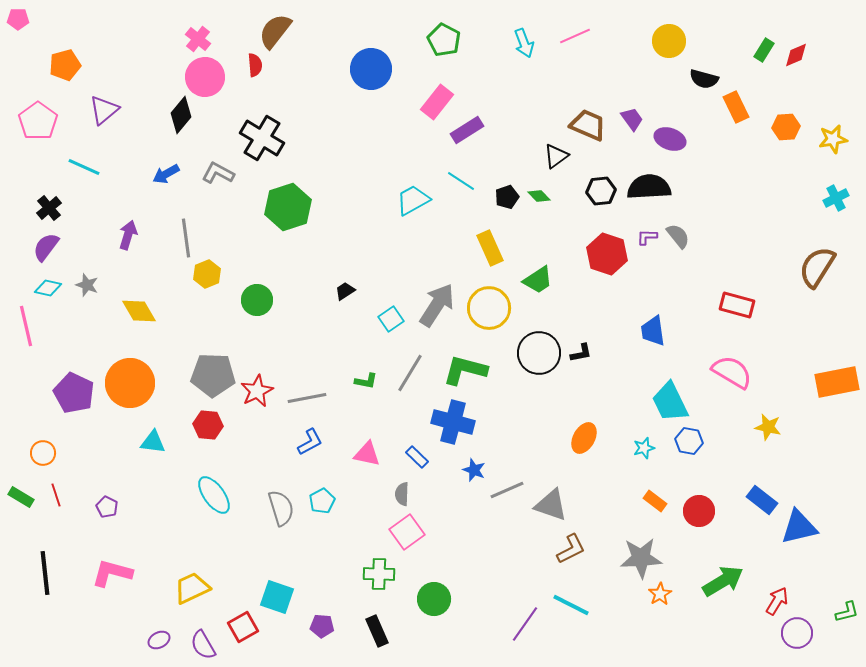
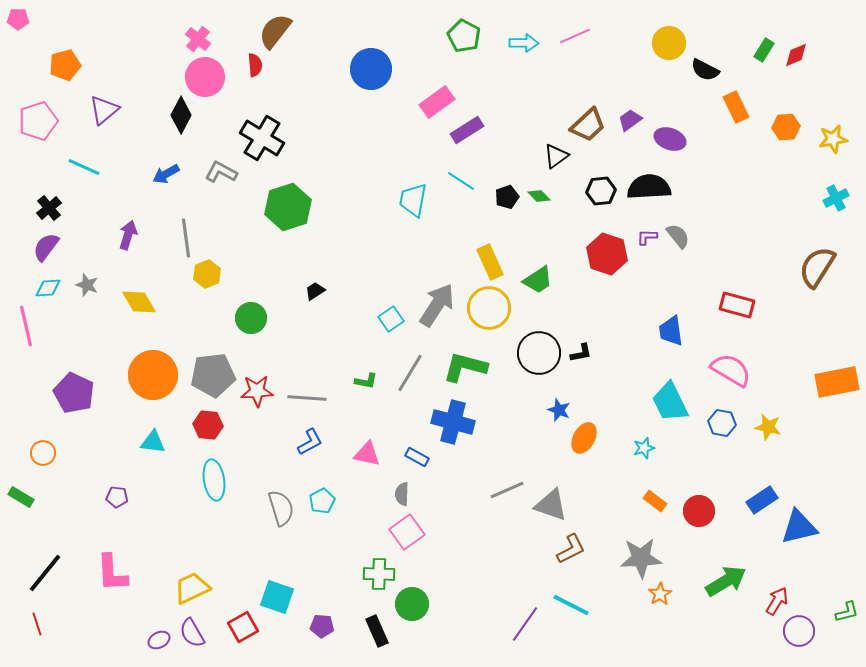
green pentagon at (444, 40): moved 20 px right, 4 px up
yellow circle at (669, 41): moved 2 px down
cyan arrow at (524, 43): rotated 68 degrees counterclockwise
black semicircle at (704, 79): moved 1 px right, 9 px up; rotated 12 degrees clockwise
pink rectangle at (437, 102): rotated 16 degrees clockwise
black diamond at (181, 115): rotated 12 degrees counterclockwise
purple trapezoid at (632, 119): moved 2 px left, 1 px down; rotated 90 degrees counterclockwise
pink pentagon at (38, 121): rotated 18 degrees clockwise
brown trapezoid at (588, 125): rotated 114 degrees clockwise
gray L-shape at (218, 173): moved 3 px right, 1 px up
cyan trapezoid at (413, 200): rotated 51 degrees counterclockwise
yellow rectangle at (490, 248): moved 14 px down
cyan diamond at (48, 288): rotated 16 degrees counterclockwise
black trapezoid at (345, 291): moved 30 px left
green circle at (257, 300): moved 6 px left, 18 px down
yellow diamond at (139, 311): moved 9 px up
blue trapezoid at (653, 331): moved 18 px right
green L-shape at (465, 370): moved 3 px up
pink semicircle at (732, 372): moved 1 px left, 2 px up
gray pentagon at (213, 375): rotated 9 degrees counterclockwise
orange circle at (130, 383): moved 23 px right, 8 px up
red star at (257, 391): rotated 24 degrees clockwise
gray line at (307, 398): rotated 15 degrees clockwise
blue hexagon at (689, 441): moved 33 px right, 18 px up
blue rectangle at (417, 457): rotated 15 degrees counterclockwise
blue star at (474, 470): moved 85 px right, 60 px up
red line at (56, 495): moved 19 px left, 129 px down
cyan ellipse at (214, 495): moved 15 px up; rotated 27 degrees clockwise
blue rectangle at (762, 500): rotated 72 degrees counterclockwise
purple pentagon at (107, 507): moved 10 px right, 10 px up; rotated 20 degrees counterclockwise
black line at (45, 573): rotated 45 degrees clockwise
pink L-shape at (112, 573): rotated 108 degrees counterclockwise
green arrow at (723, 581): moved 3 px right
green circle at (434, 599): moved 22 px left, 5 px down
purple circle at (797, 633): moved 2 px right, 2 px up
purple semicircle at (203, 645): moved 11 px left, 12 px up
